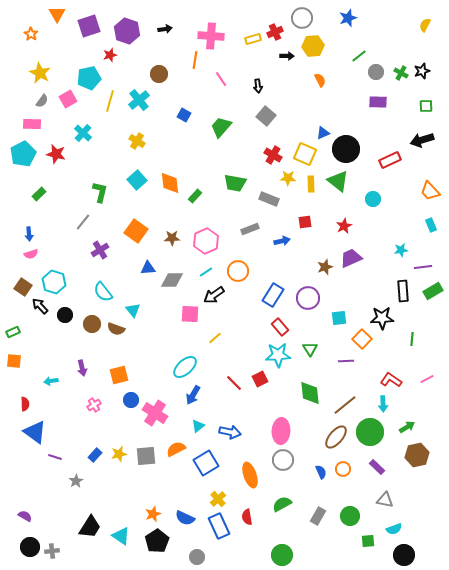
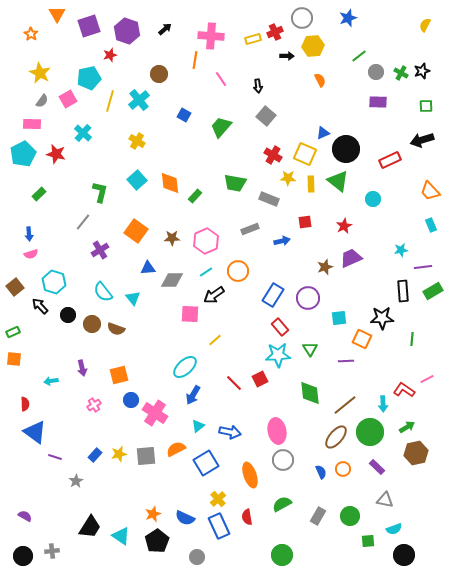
black arrow at (165, 29): rotated 32 degrees counterclockwise
brown square at (23, 287): moved 8 px left; rotated 18 degrees clockwise
cyan triangle at (133, 310): moved 12 px up
black circle at (65, 315): moved 3 px right
yellow line at (215, 338): moved 2 px down
orange square at (362, 339): rotated 18 degrees counterclockwise
orange square at (14, 361): moved 2 px up
red L-shape at (391, 380): moved 13 px right, 10 px down
pink ellipse at (281, 431): moved 4 px left; rotated 15 degrees counterclockwise
brown hexagon at (417, 455): moved 1 px left, 2 px up
black circle at (30, 547): moved 7 px left, 9 px down
